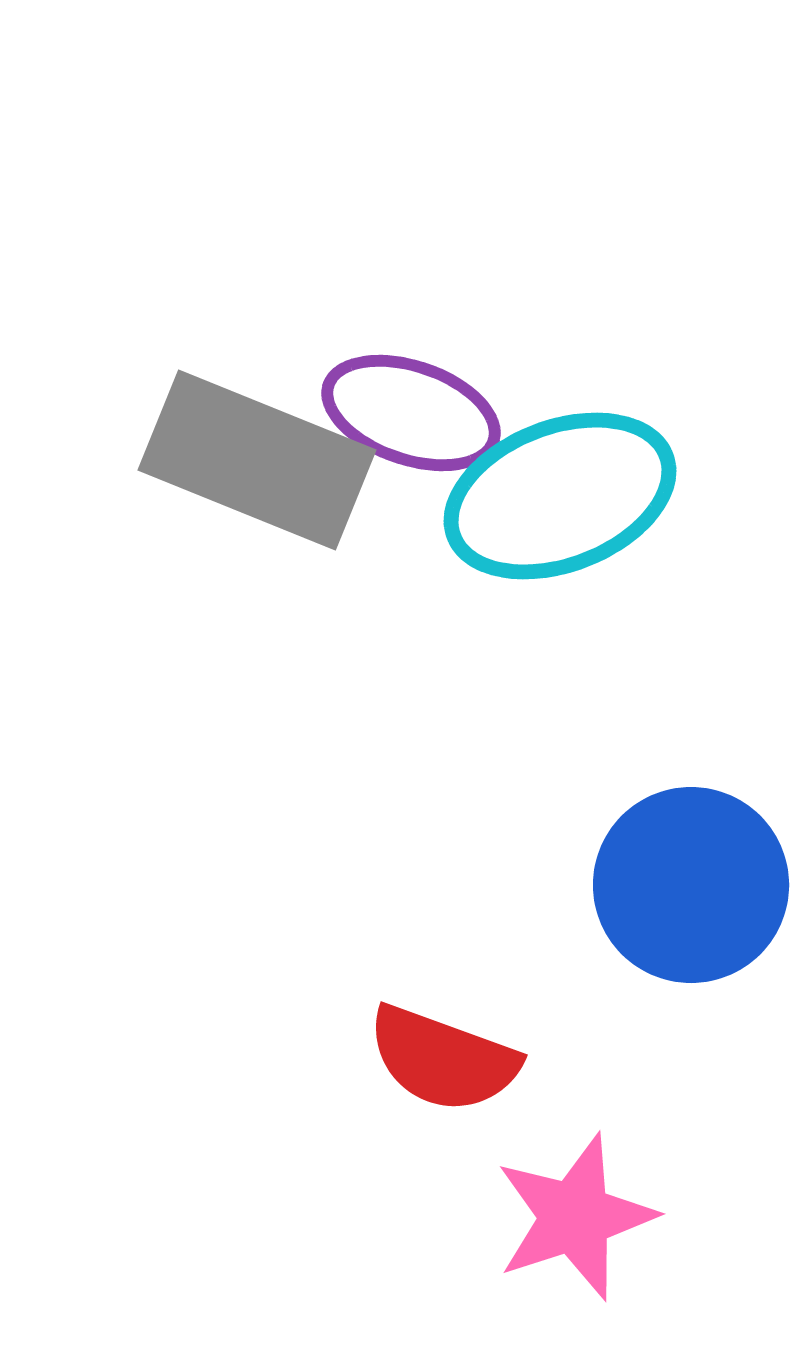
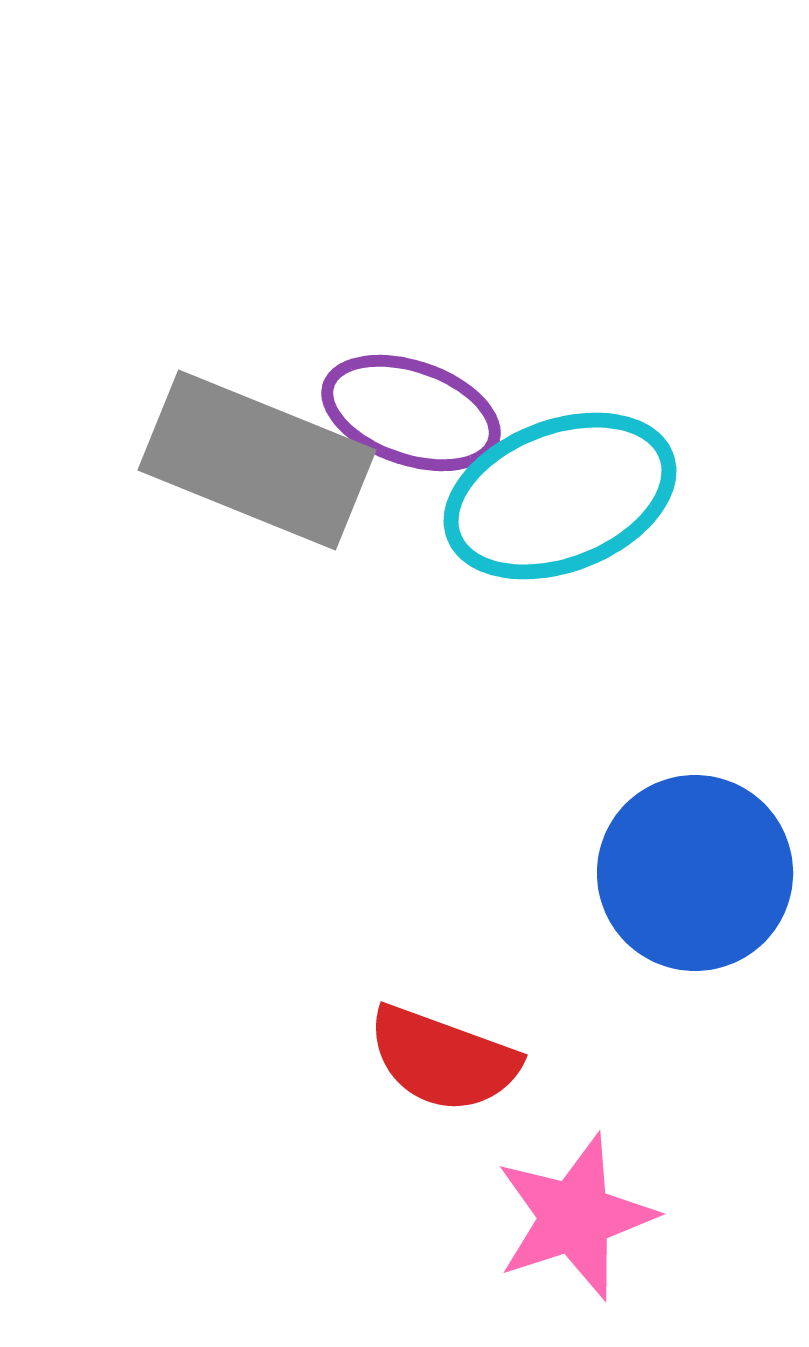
blue circle: moved 4 px right, 12 px up
